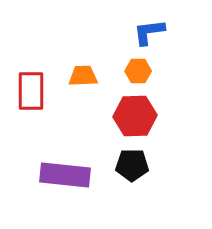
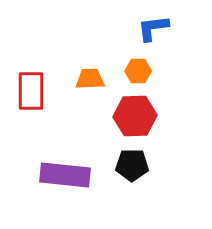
blue L-shape: moved 4 px right, 4 px up
orange trapezoid: moved 7 px right, 3 px down
